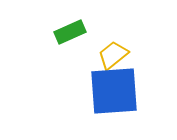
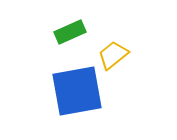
blue square: moved 37 px left; rotated 6 degrees counterclockwise
